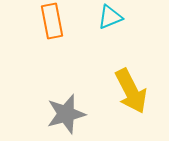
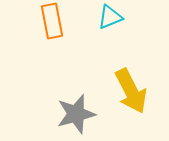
gray star: moved 10 px right
